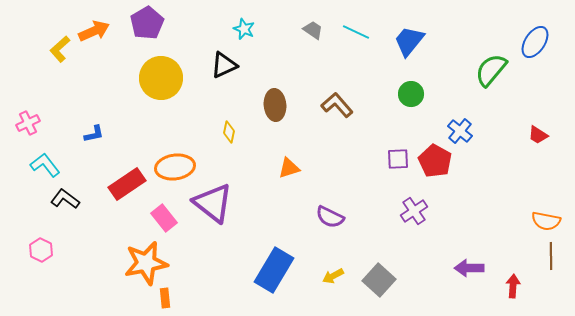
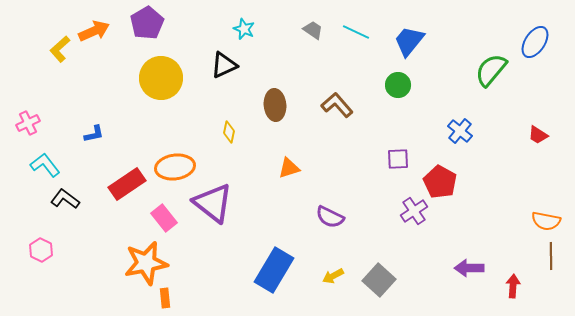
green circle: moved 13 px left, 9 px up
red pentagon: moved 5 px right, 21 px down
